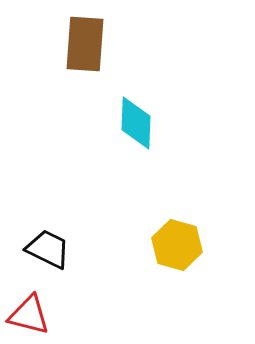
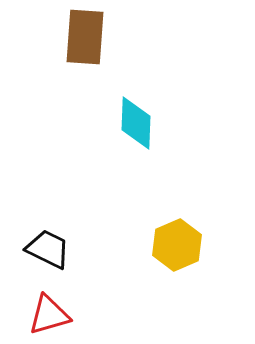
brown rectangle: moved 7 px up
yellow hexagon: rotated 21 degrees clockwise
red triangle: moved 20 px right; rotated 30 degrees counterclockwise
